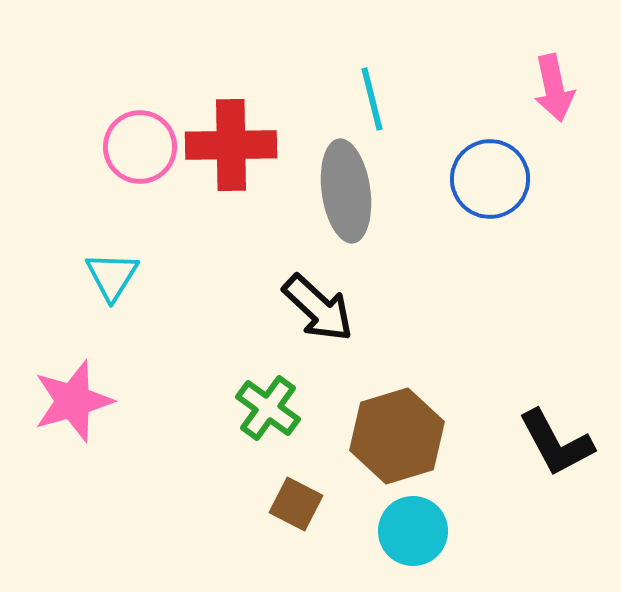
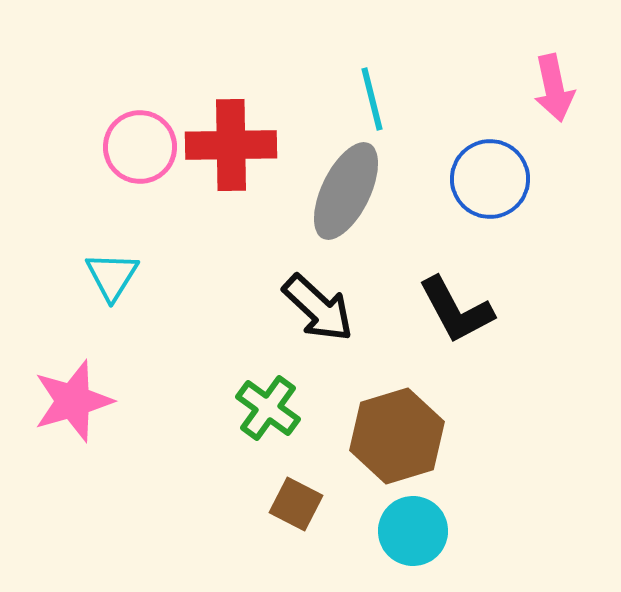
gray ellipse: rotated 34 degrees clockwise
black L-shape: moved 100 px left, 133 px up
